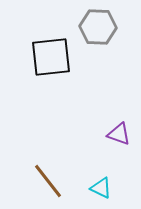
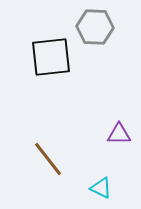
gray hexagon: moved 3 px left
purple triangle: rotated 20 degrees counterclockwise
brown line: moved 22 px up
